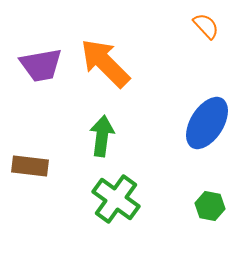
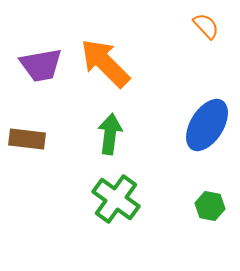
blue ellipse: moved 2 px down
green arrow: moved 8 px right, 2 px up
brown rectangle: moved 3 px left, 27 px up
